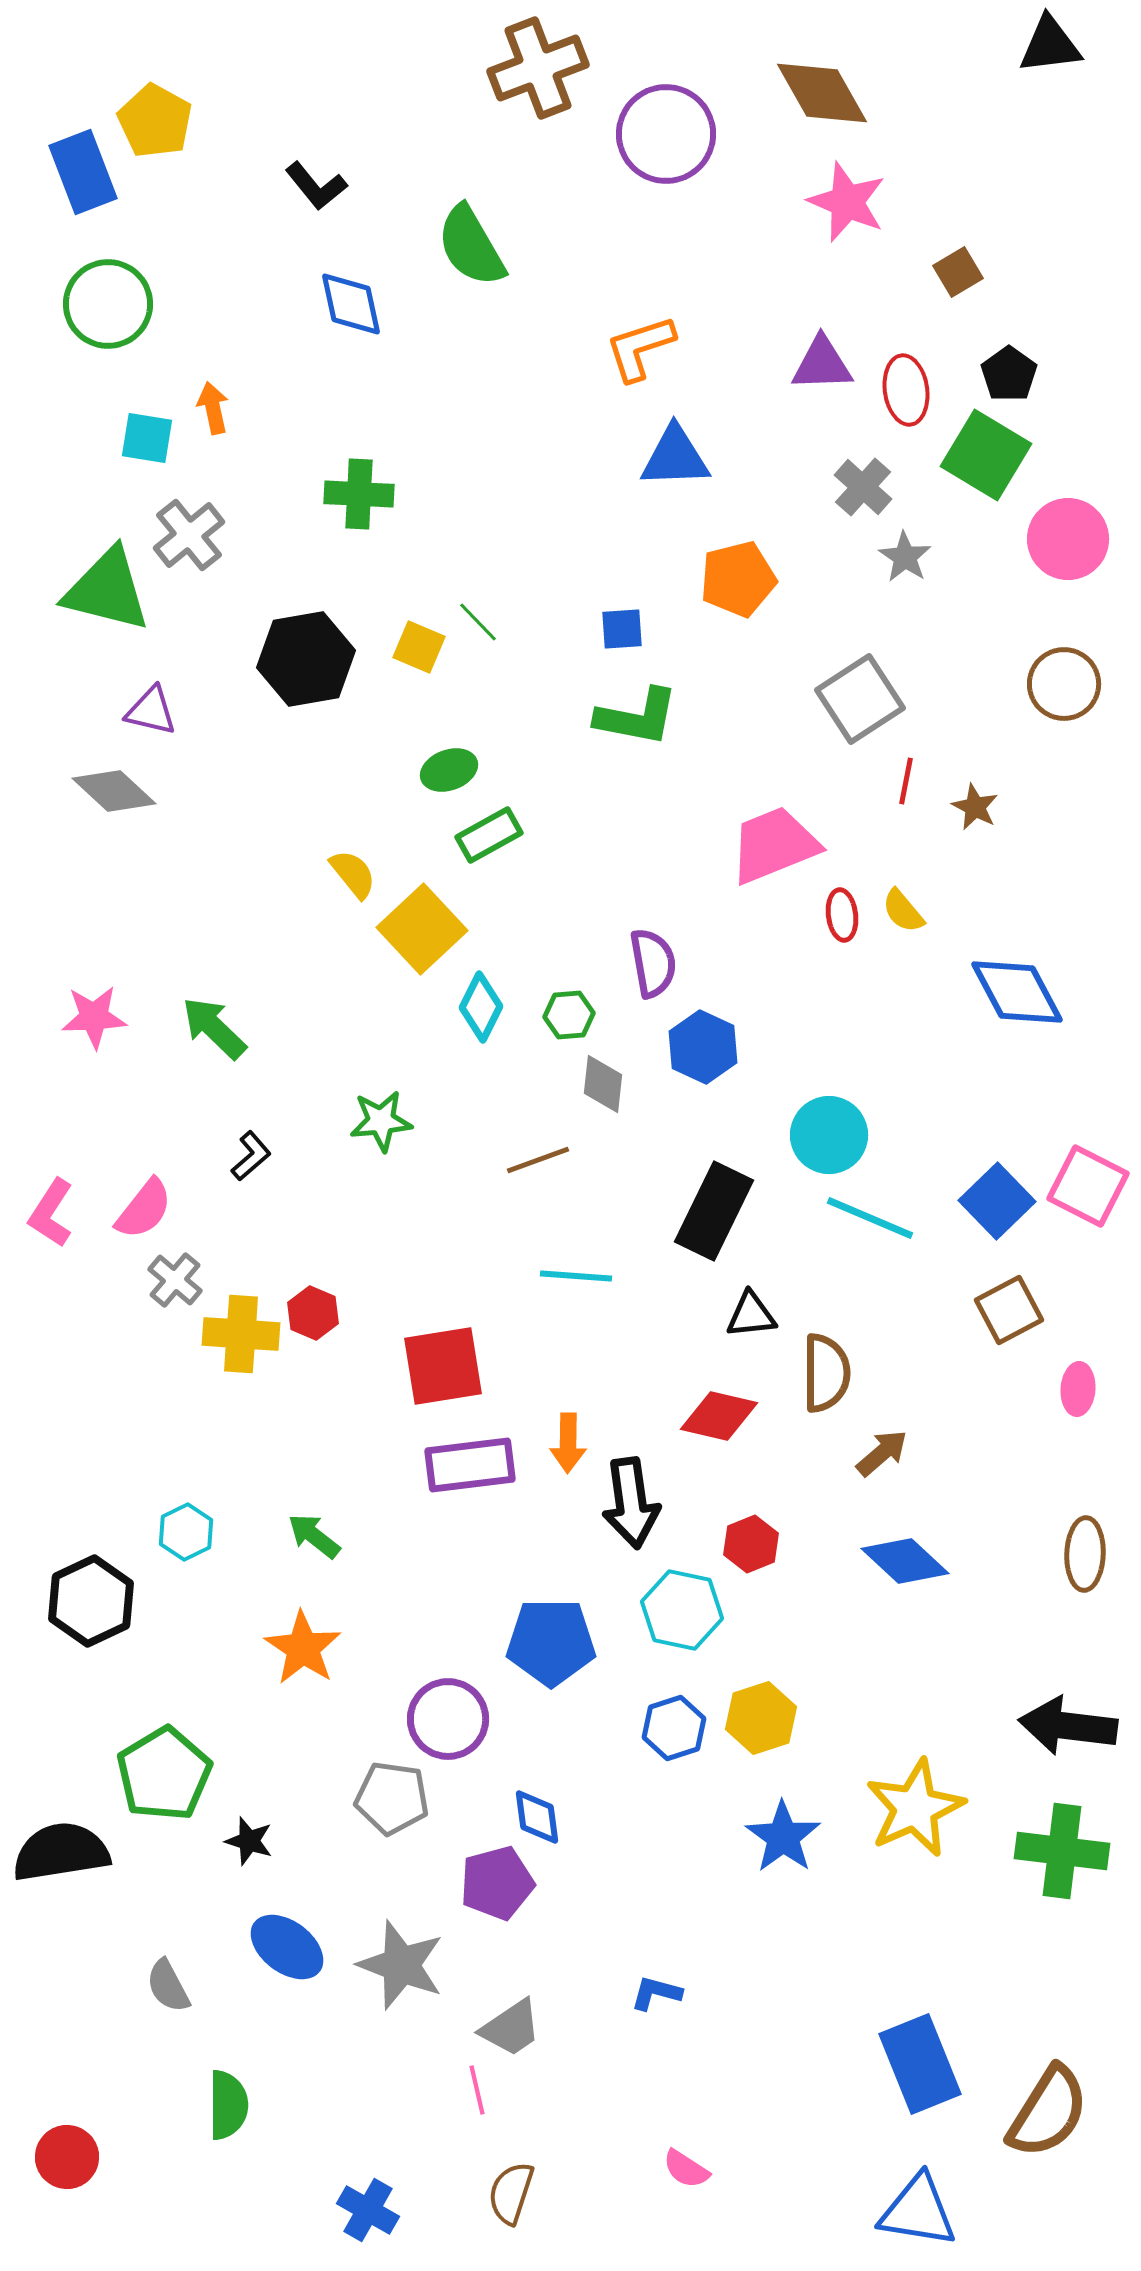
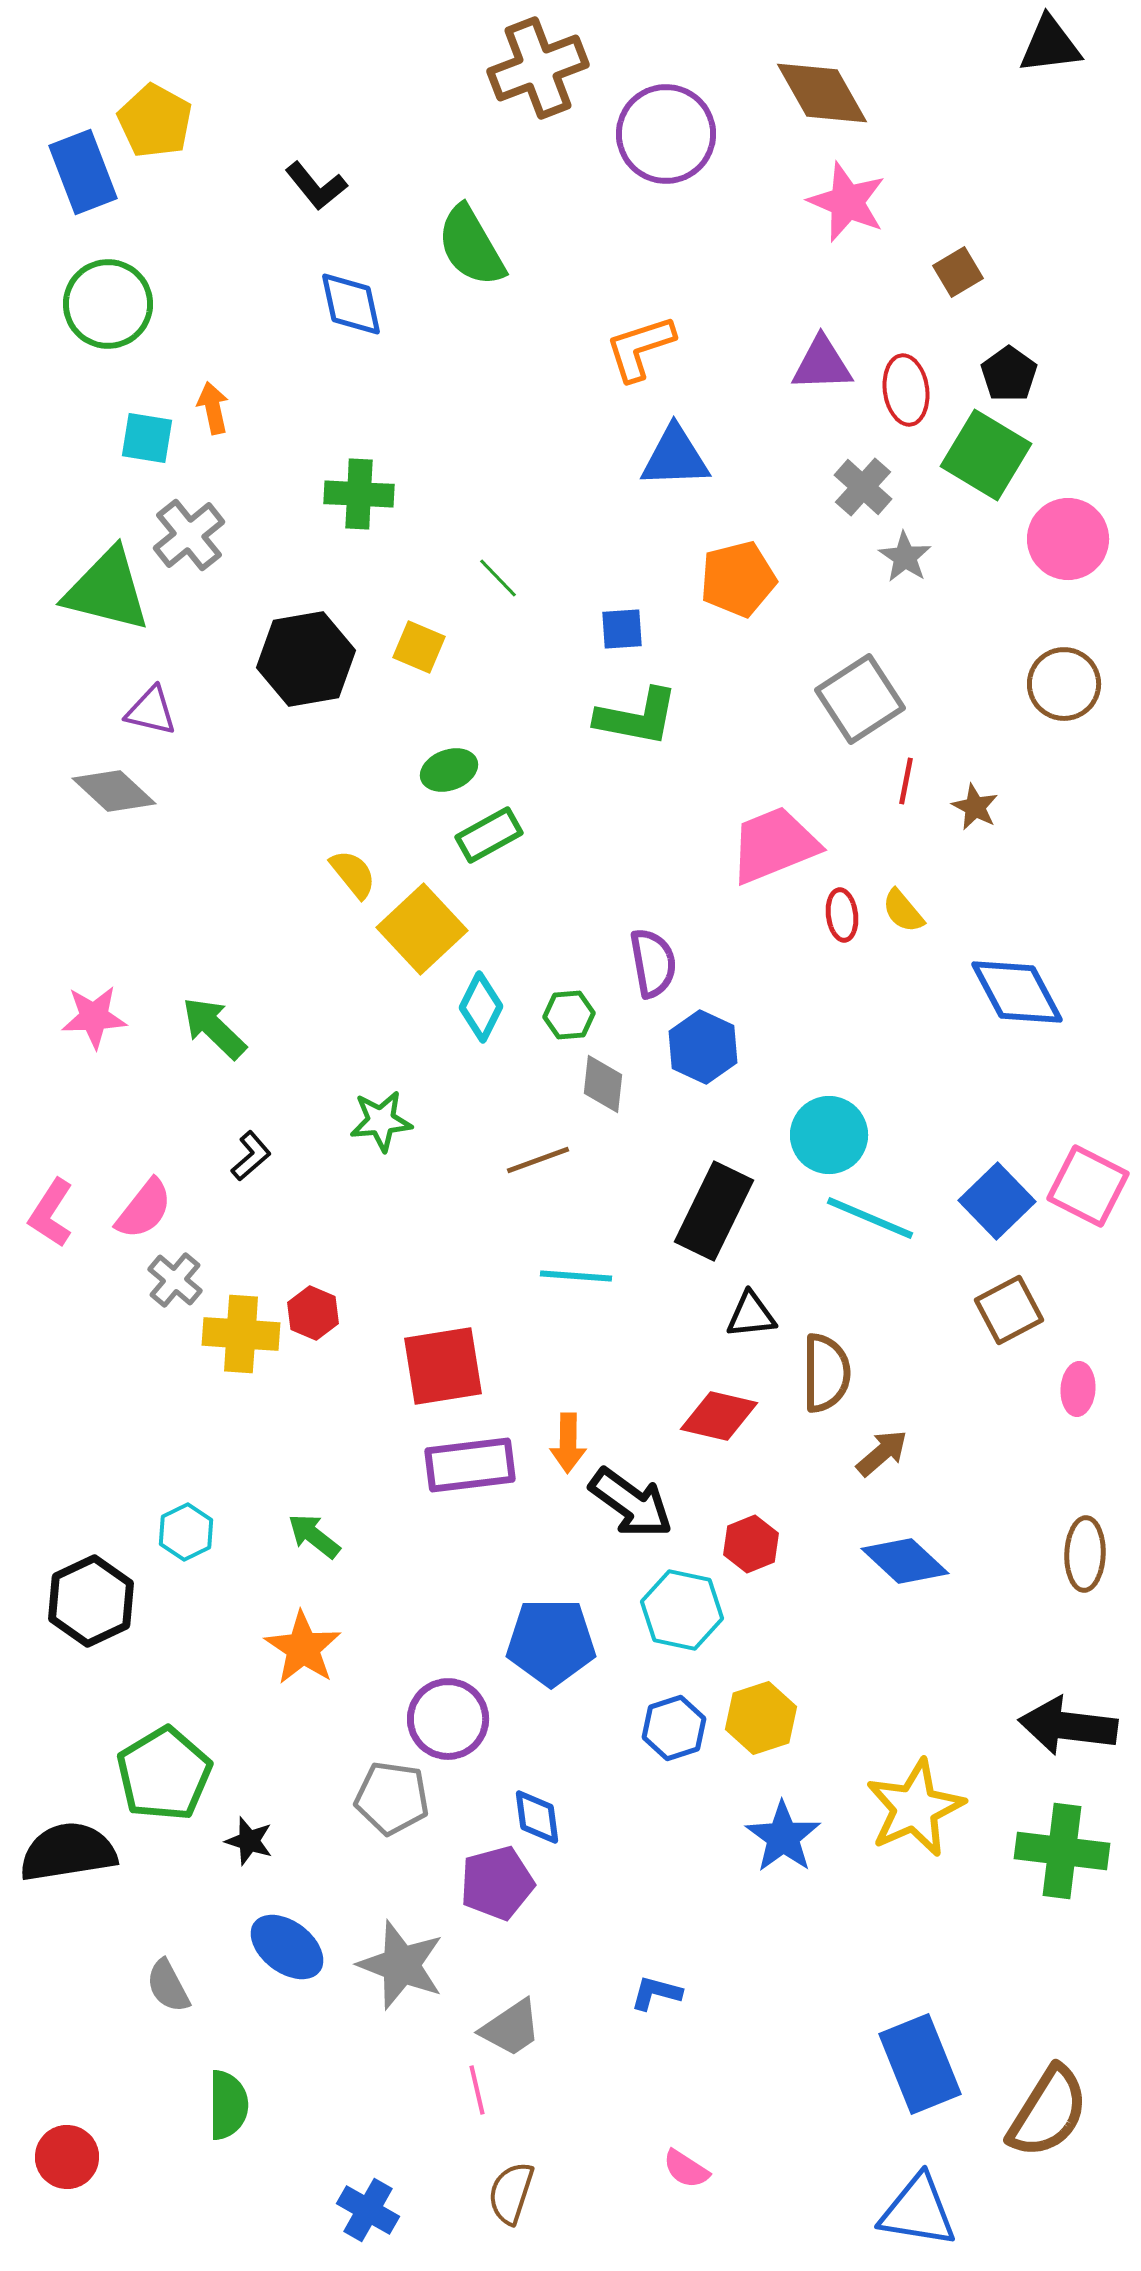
green line at (478, 622): moved 20 px right, 44 px up
black arrow at (631, 1503): rotated 46 degrees counterclockwise
black semicircle at (61, 1852): moved 7 px right
